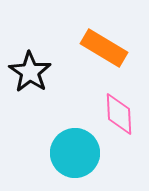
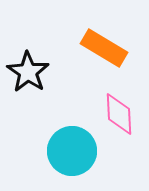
black star: moved 2 px left
cyan circle: moved 3 px left, 2 px up
